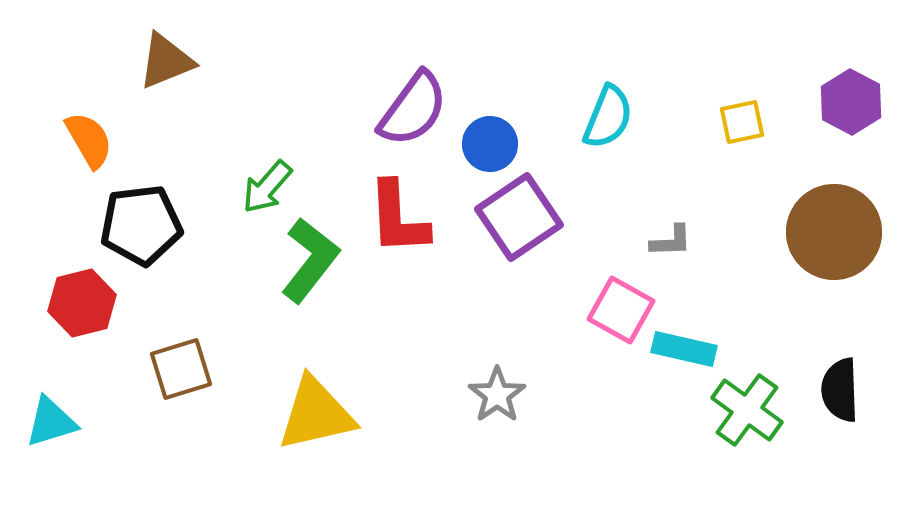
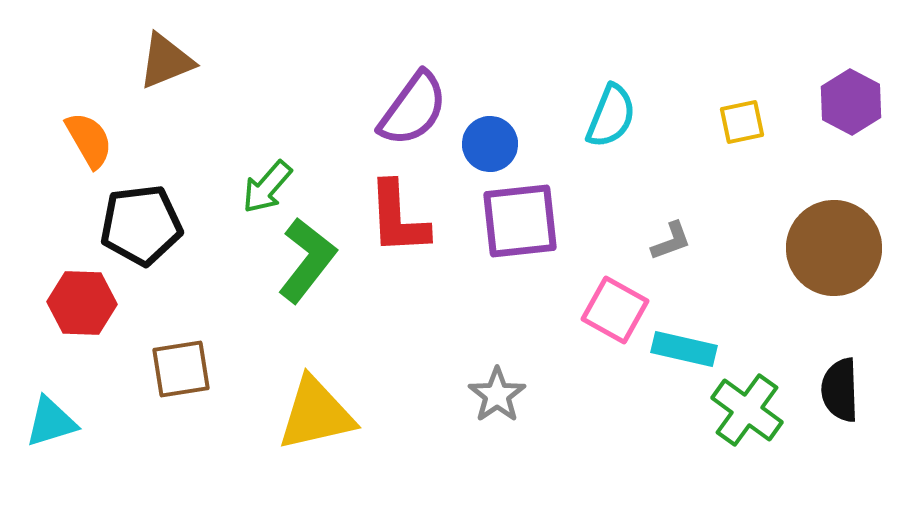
cyan semicircle: moved 3 px right, 1 px up
purple square: moved 1 px right, 4 px down; rotated 28 degrees clockwise
brown circle: moved 16 px down
gray L-shape: rotated 18 degrees counterclockwise
green L-shape: moved 3 px left
red hexagon: rotated 16 degrees clockwise
pink square: moved 6 px left
brown square: rotated 8 degrees clockwise
